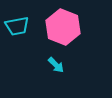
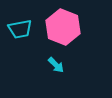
cyan trapezoid: moved 3 px right, 3 px down
